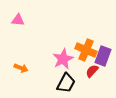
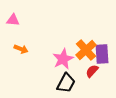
pink triangle: moved 5 px left
orange cross: rotated 25 degrees clockwise
purple rectangle: moved 1 px left, 2 px up; rotated 24 degrees counterclockwise
orange arrow: moved 19 px up
